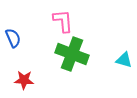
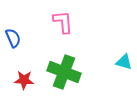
pink L-shape: moved 1 px down
green cross: moved 8 px left, 18 px down
cyan triangle: moved 2 px down
